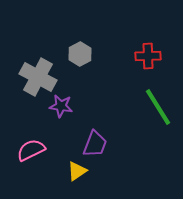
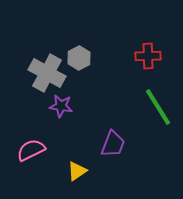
gray hexagon: moved 1 px left, 4 px down
gray cross: moved 9 px right, 4 px up
purple trapezoid: moved 18 px right
